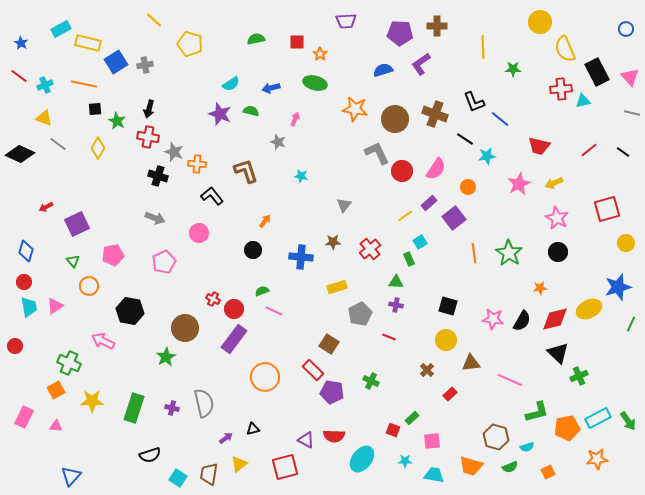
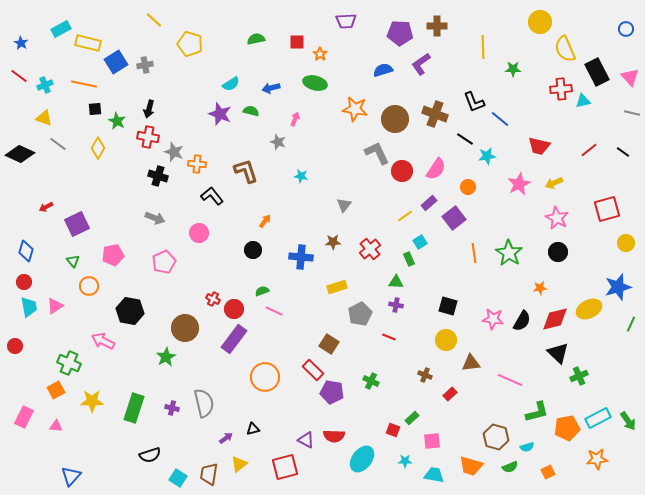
brown cross at (427, 370): moved 2 px left, 5 px down; rotated 24 degrees counterclockwise
